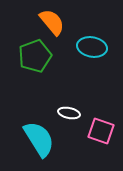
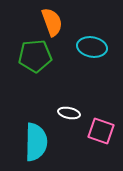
orange semicircle: rotated 20 degrees clockwise
green pentagon: rotated 16 degrees clockwise
cyan semicircle: moved 3 px left, 3 px down; rotated 33 degrees clockwise
